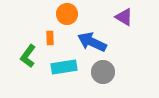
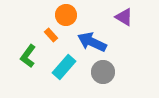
orange circle: moved 1 px left, 1 px down
orange rectangle: moved 1 px right, 3 px up; rotated 40 degrees counterclockwise
cyan rectangle: rotated 40 degrees counterclockwise
